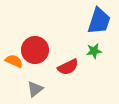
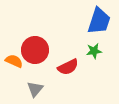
gray triangle: rotated 12 degrees counterclockwise
